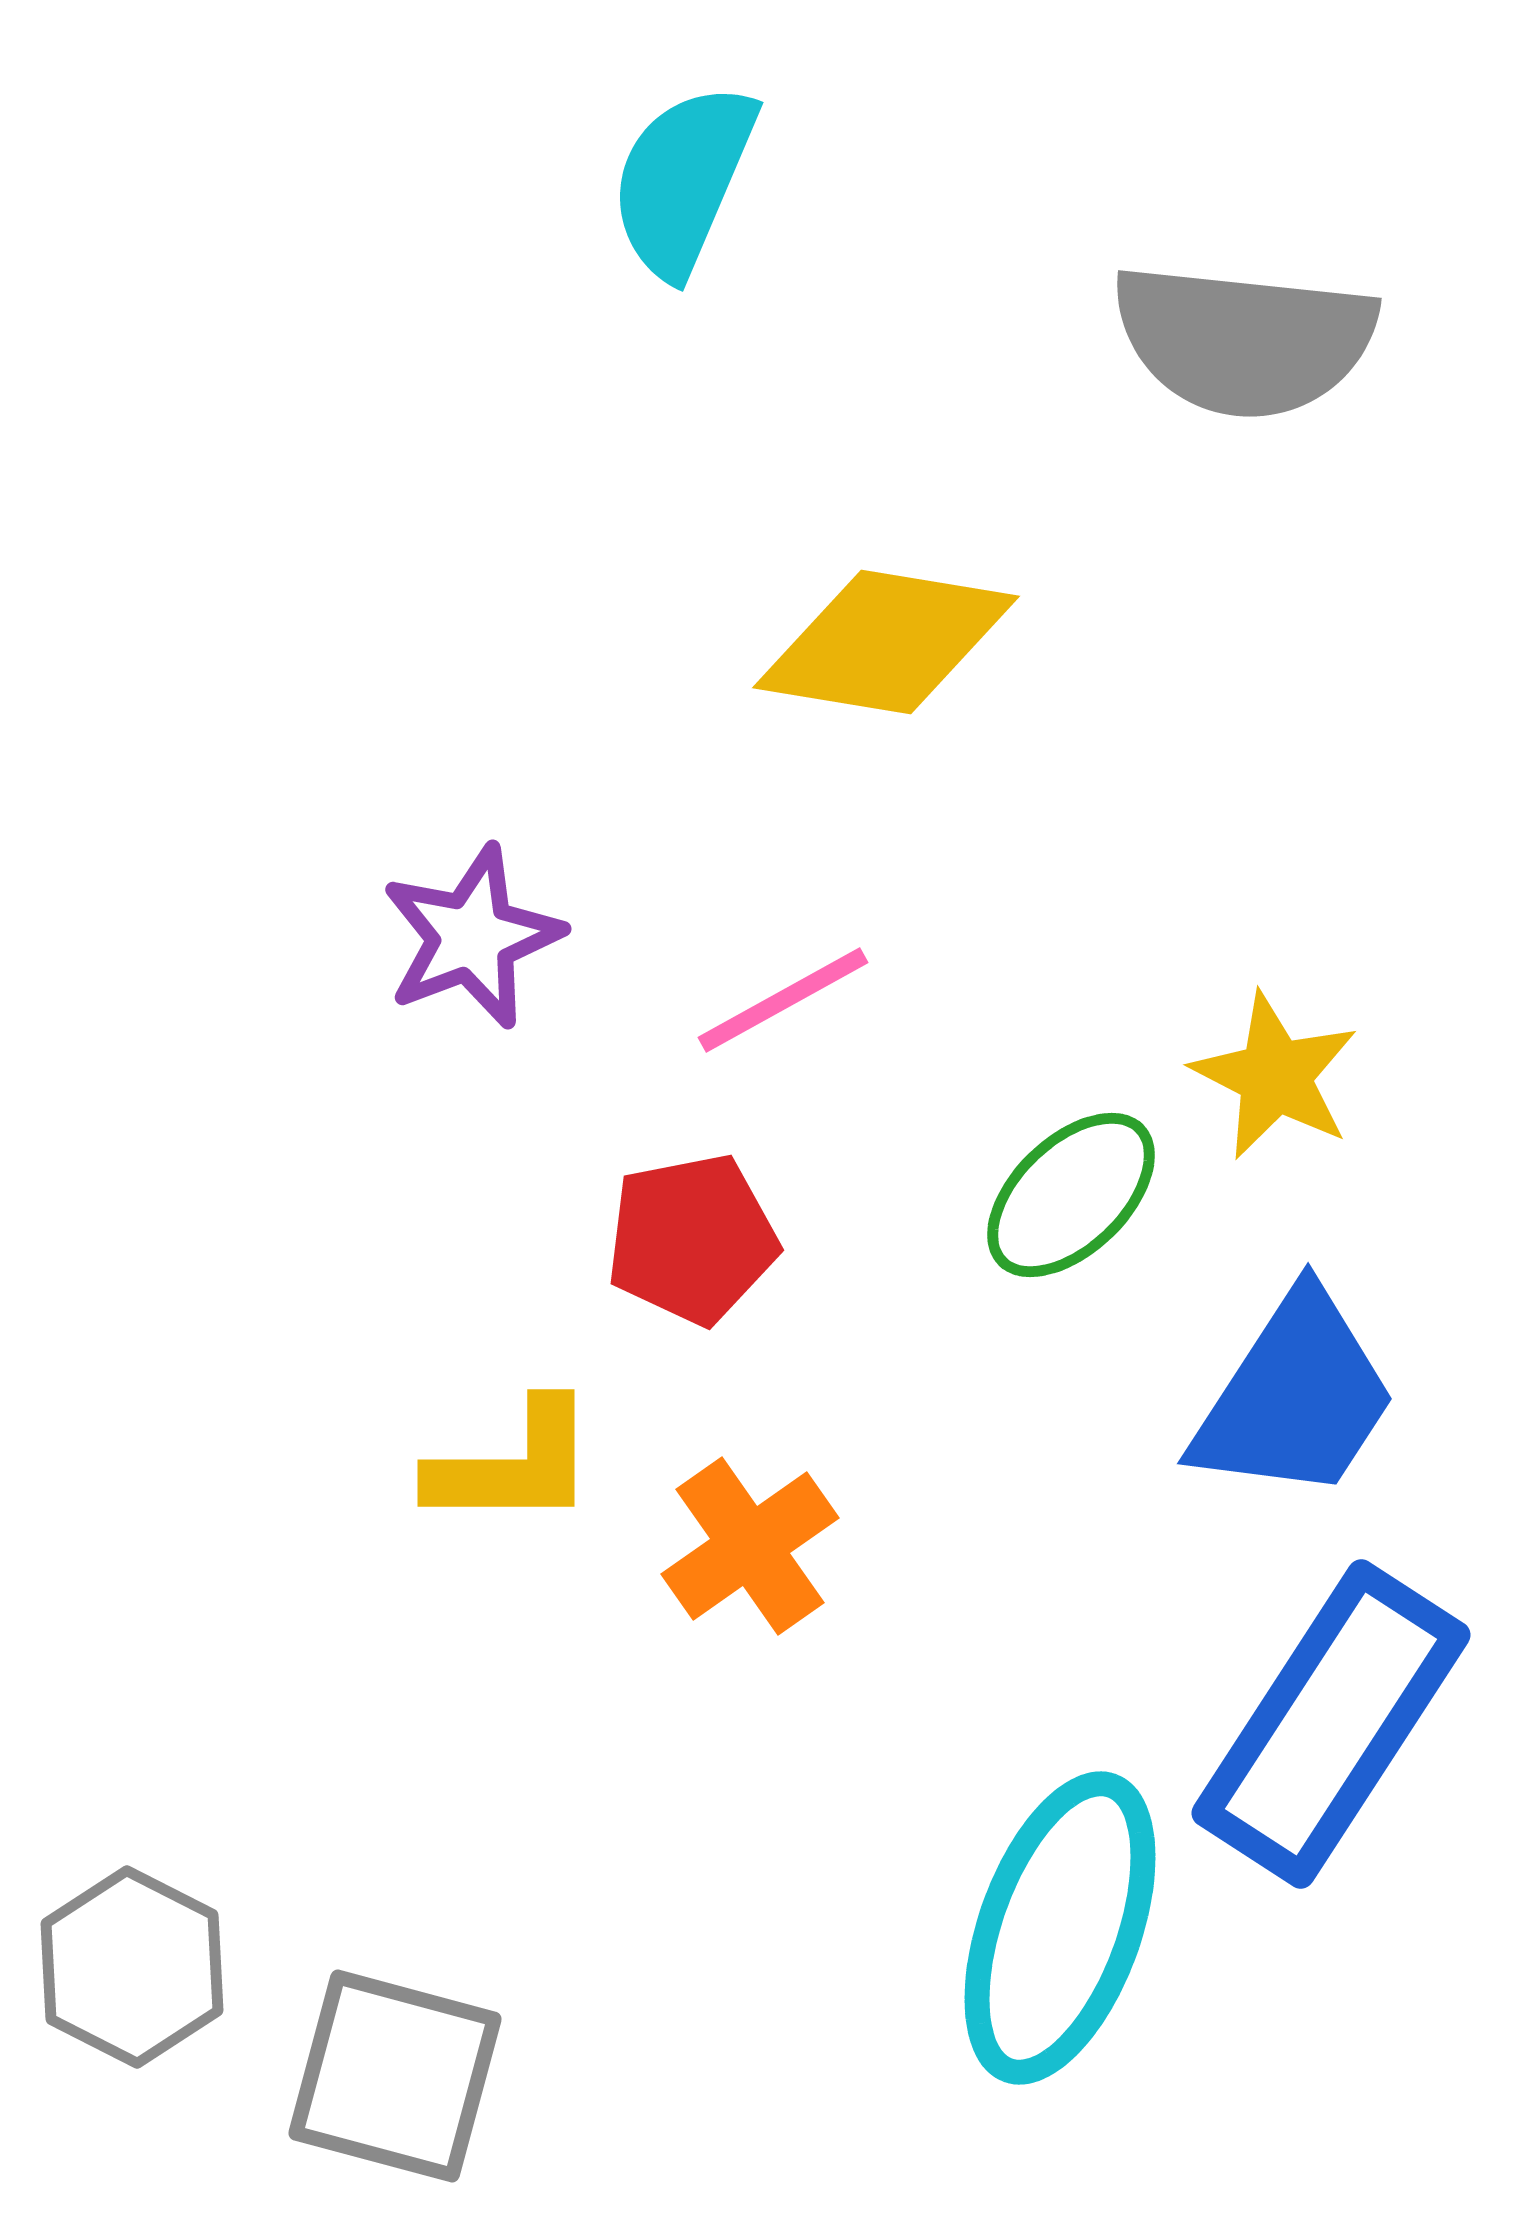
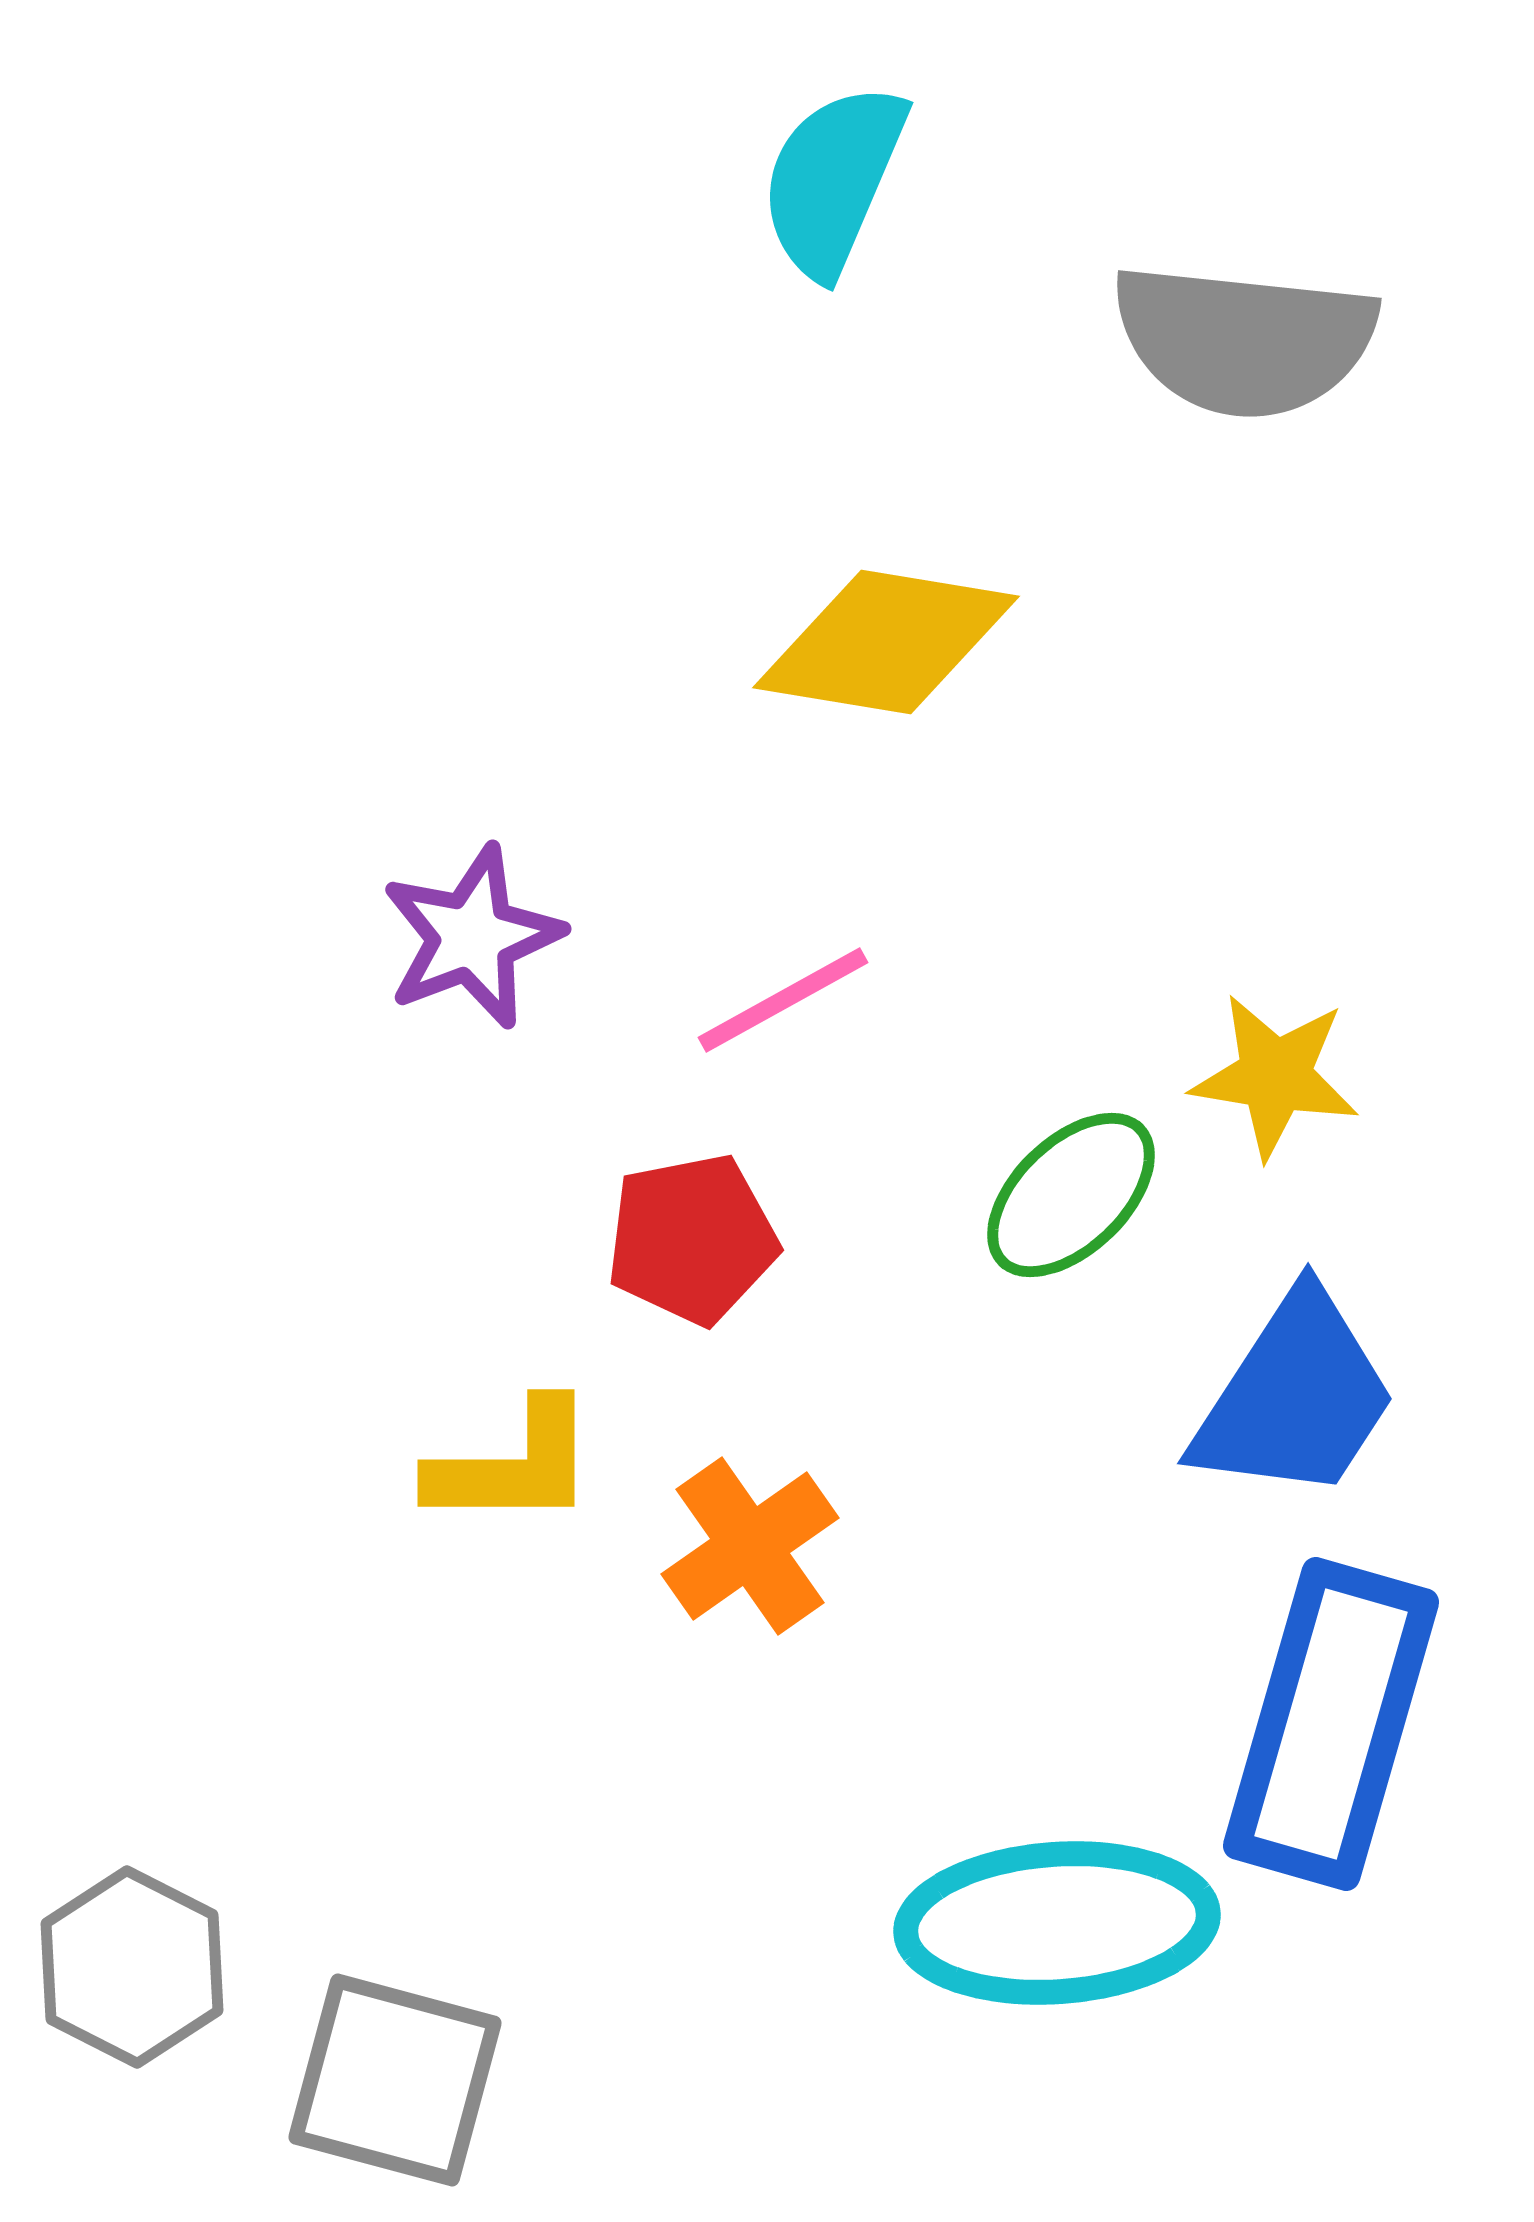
cyan semicircle: moved 150 px right
yellow star: rotated 18 degrees counterclockwise
blue rectangle: rotated 17 degrees counterclockwise
cyan ellipse: moved 3 px left, 5 px up; rotated 66 degrees clockwise
gray square: moved 4 px down
